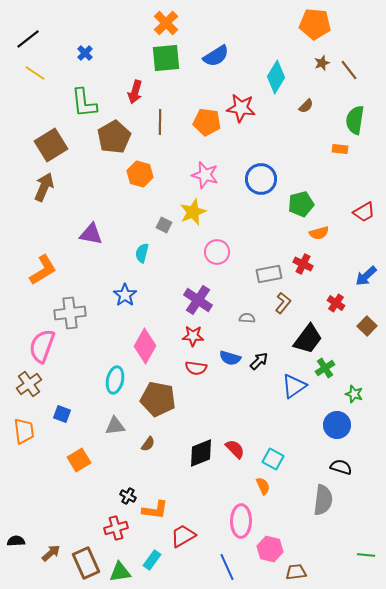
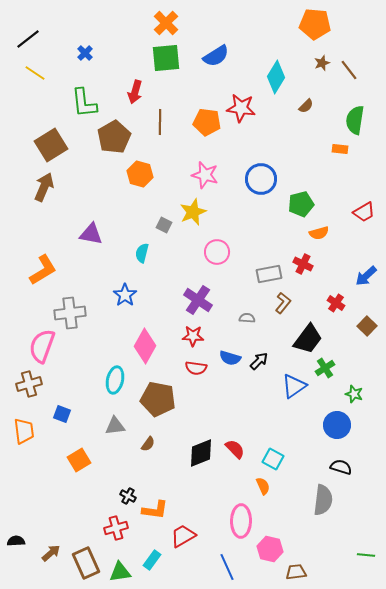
brown cross at (29, 384): rotated 20 degrees clockwise
